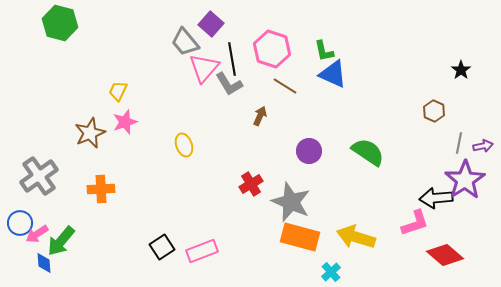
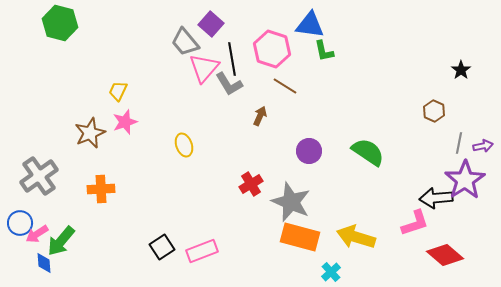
blue triangle: moved 23 px left, 49 px up; rotated 16 degrees counterclockwise
